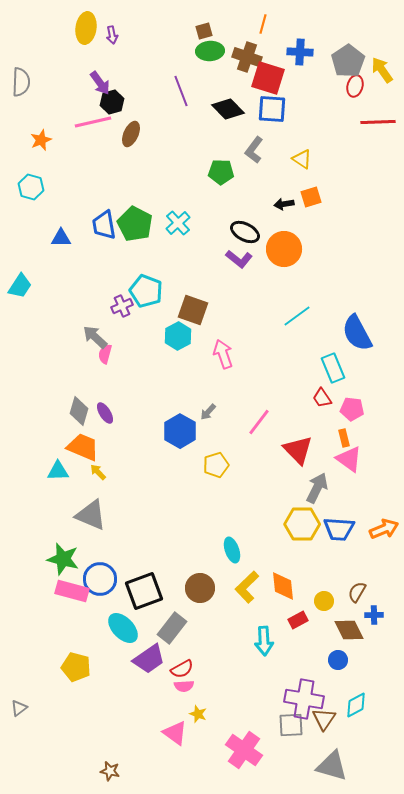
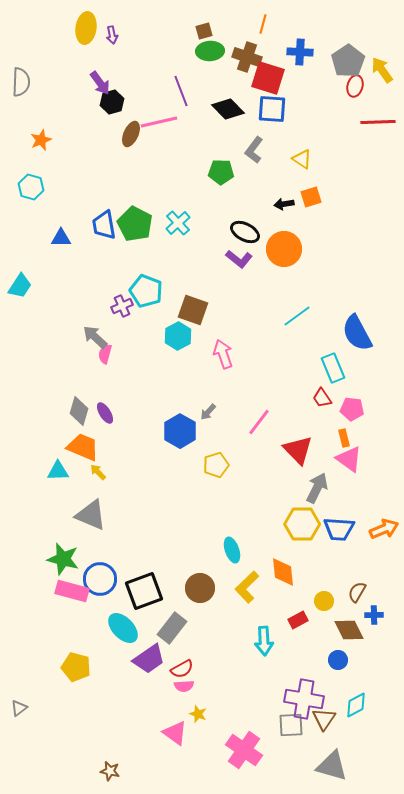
pink line at (93, 122): moved 66 px right
orange diamond at (283, 586): moved 14 px up
